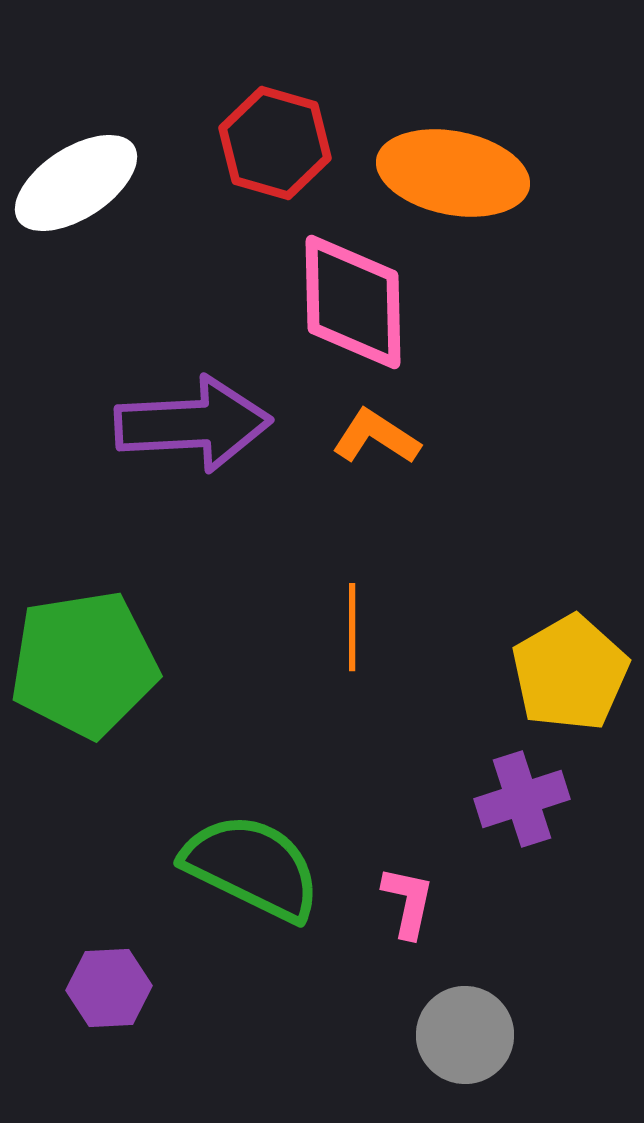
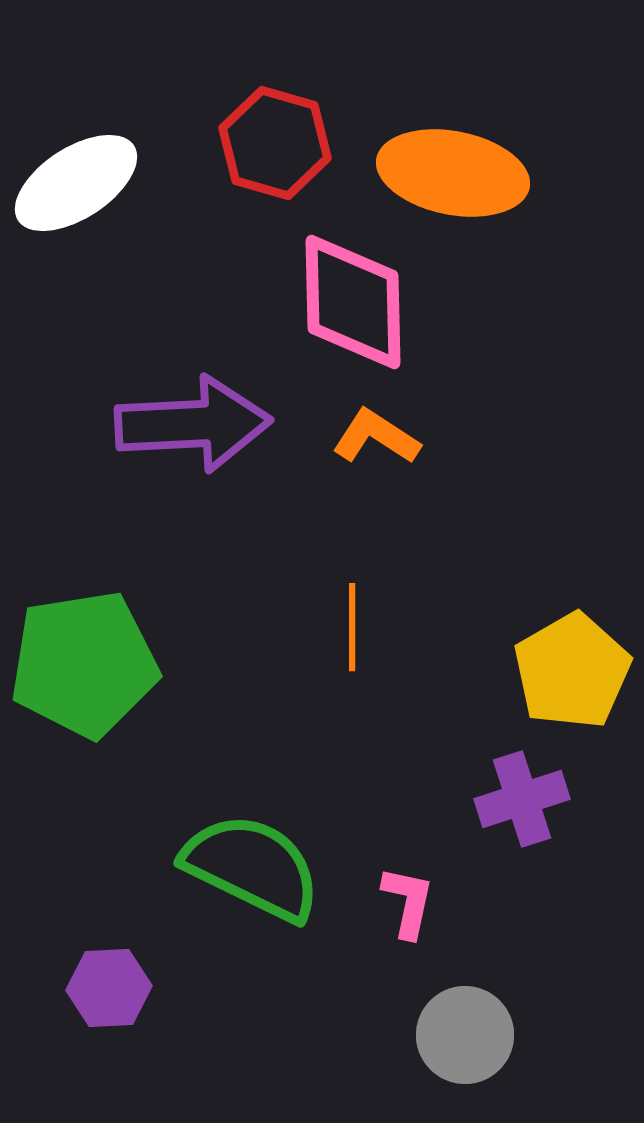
yellow pentagon: moved 2 px right, 2 px up
